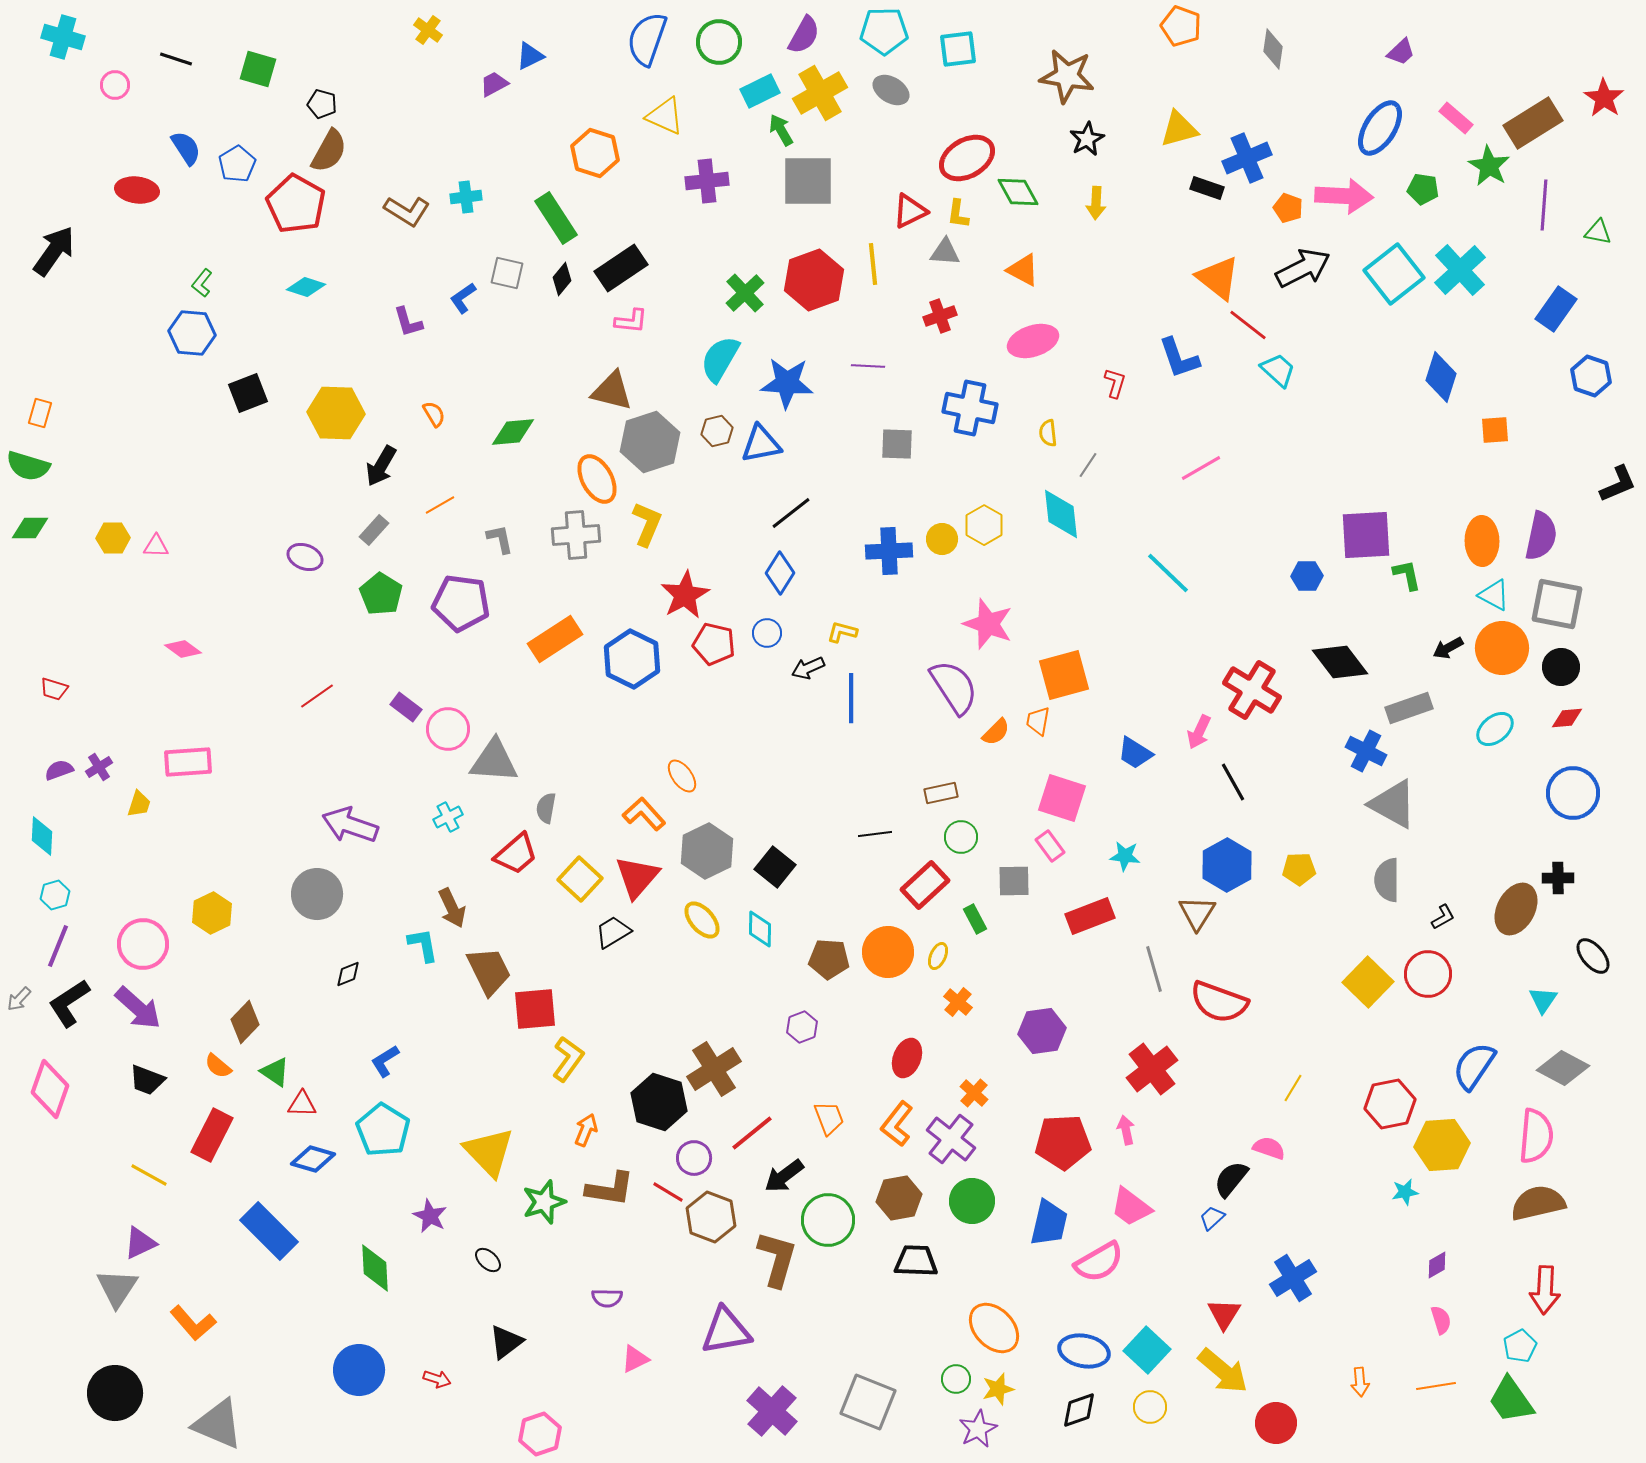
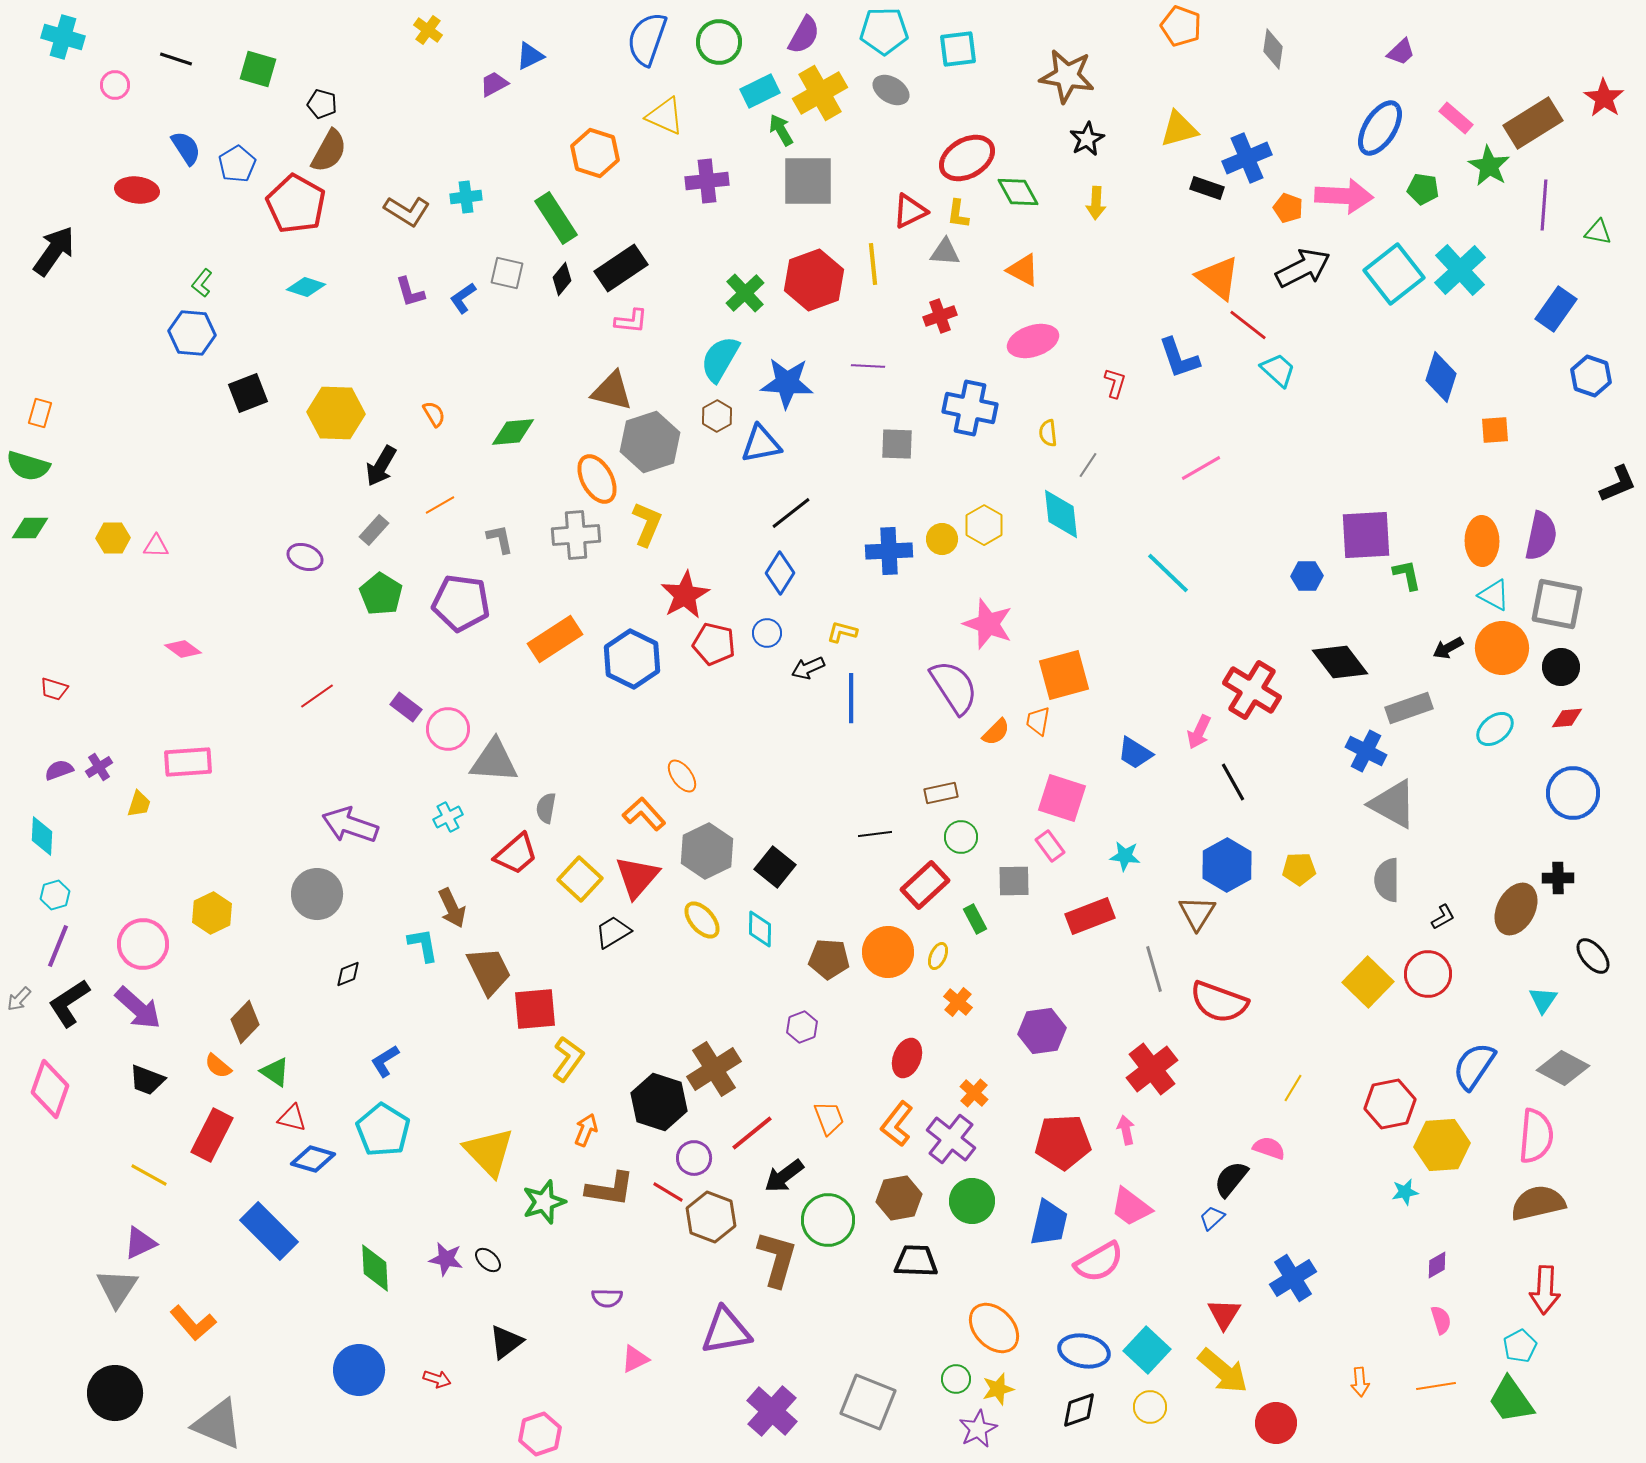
purple L-shape at (408, 322): moved 2 px right, 30 px up
brown hexagon at (717, 431): moved 15 px up; rotated 16 degrees counterclockwise
red triangle at (302, 1104): moved 10 px left, 14 px down; rotated 12 degrees clockwise
purple star at (430, 1216): moved 16 px right, 43 px down; rotated 16 degrees counterclockwise
